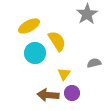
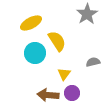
yellow ellipse: moved 2 px right, 3 px up
gray semicircle: moved 1 px left, 1 px up
